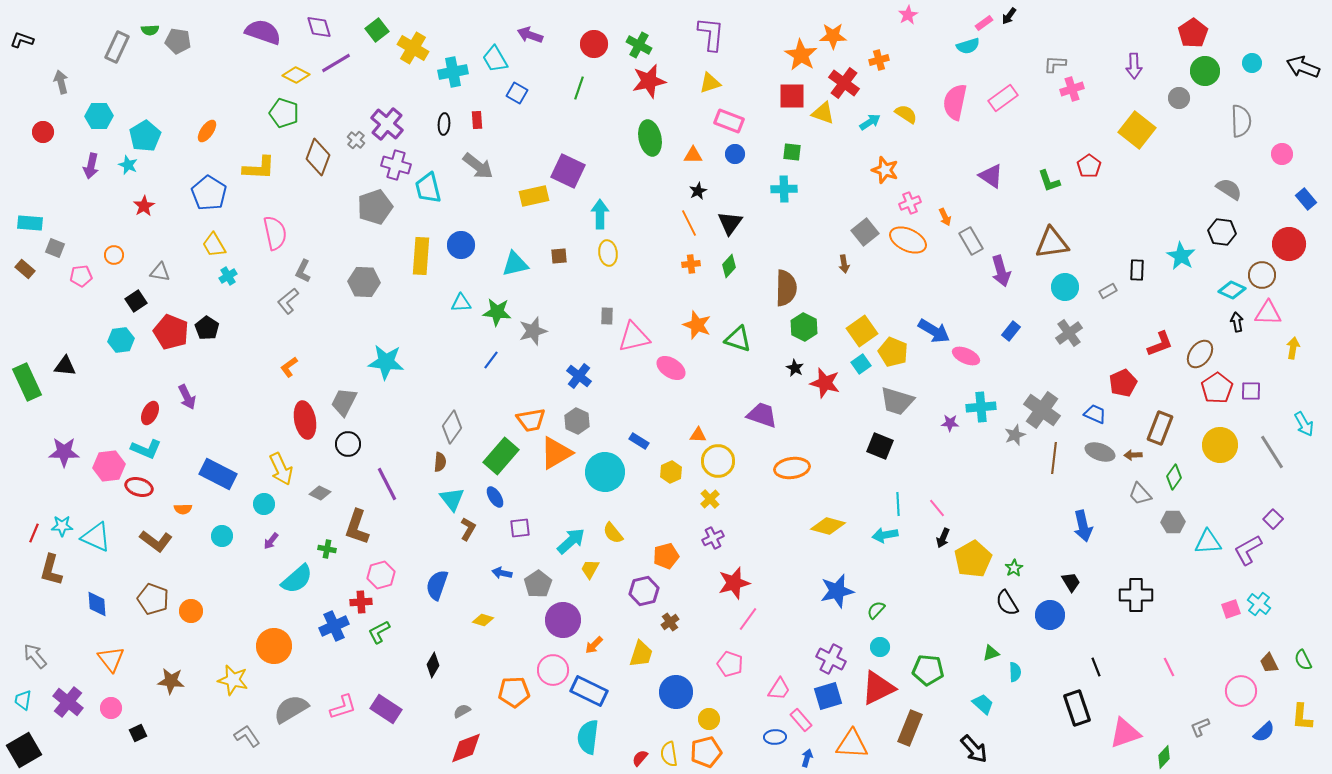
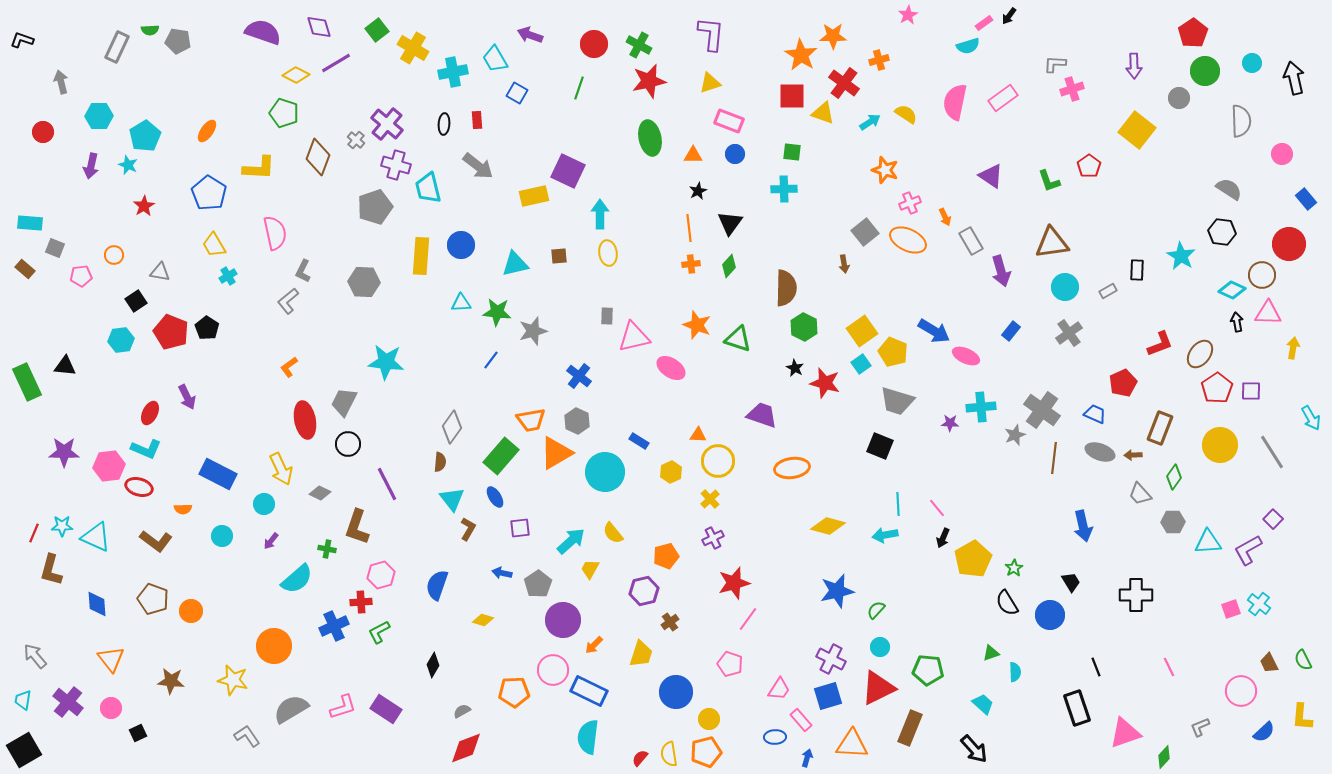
black arrow at (1303, 67): moved 9 px left, 11 px down; rotated 56 degrees clockwise
orange line at (689, 223): moved 5 px down; rotated 20 degrees clockwise
cyan arrow at (1304, 424): moved 7 px right, 6 px up
